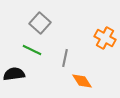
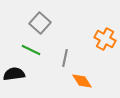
orange cross: moved 1 px down
green line: moved 1 px left
